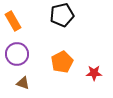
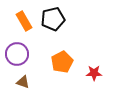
black pentagon: moved 9 px left, 4 px down
orange rectangle: moved 11 px right
brown triangle: moved 1 px up
